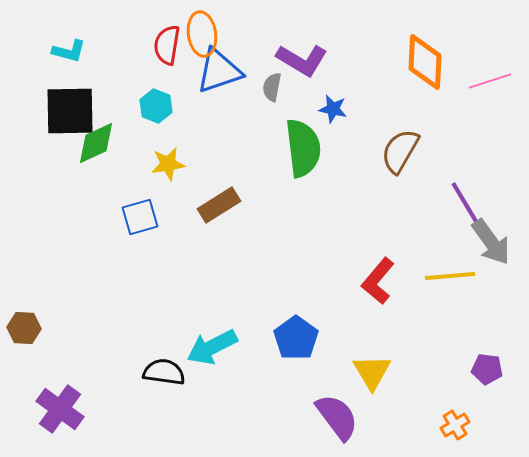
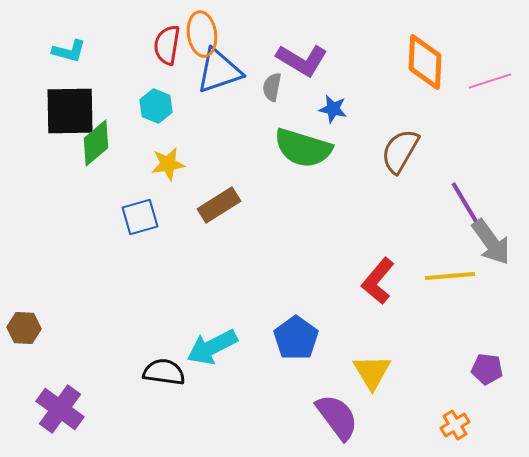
green diamond: rotated 15 degrees counterclockwise
green semicircle: rotated 114 degrees clockwise
